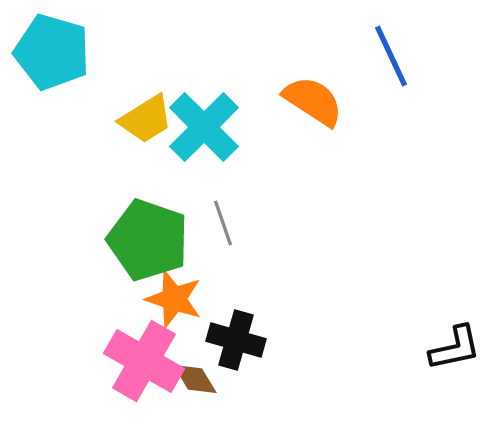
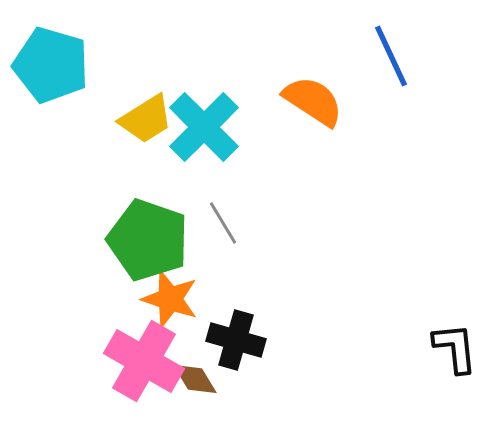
cyan pentagon: moved 1 px left, 13 px down
gray line: rotated 12 degrees counterclockwise
orange star: moved 4 px left
black L-shape: rotated 84 degrees counterclockwise
